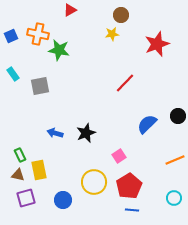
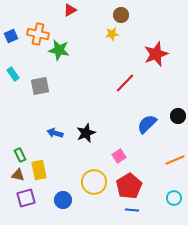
red star: moved 1 px left, 10 px down
